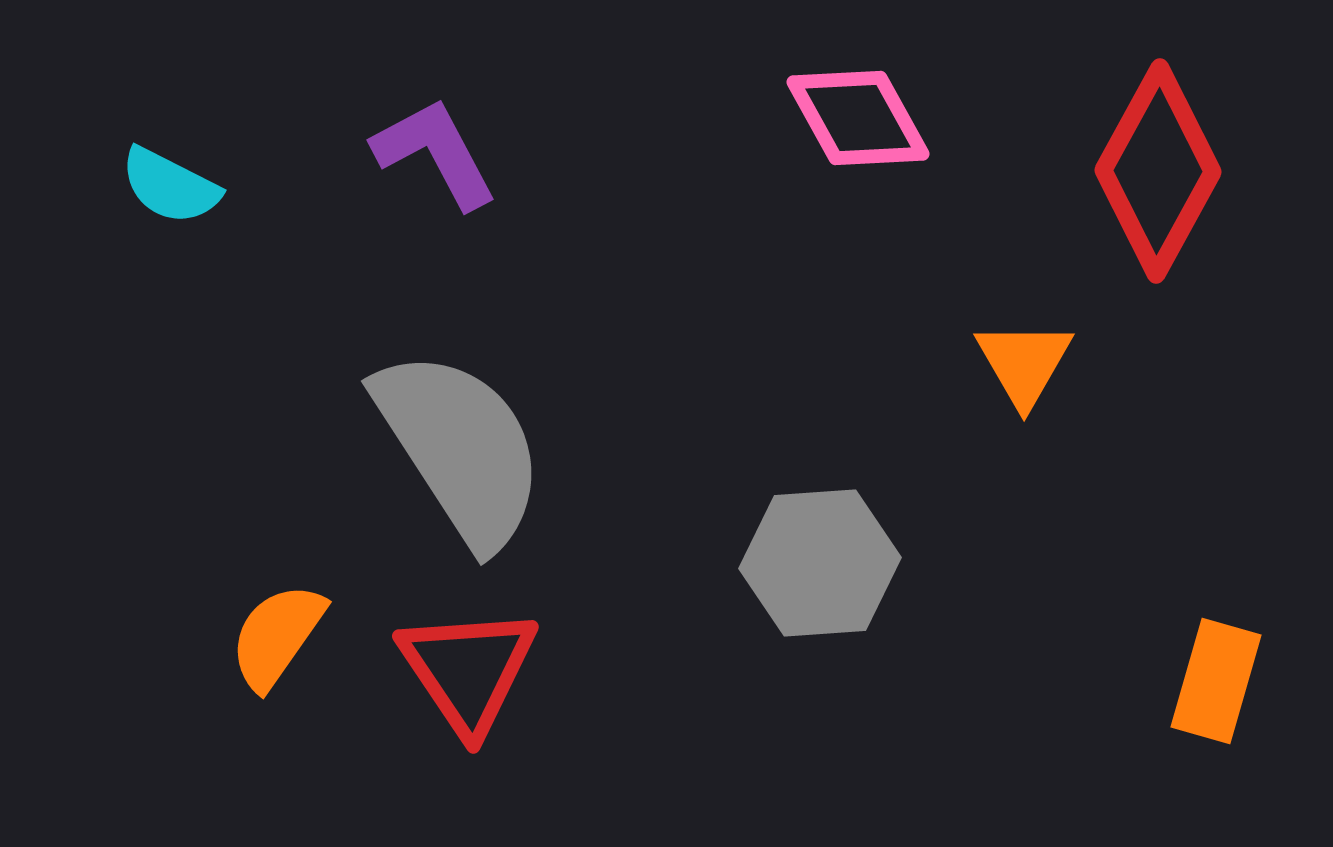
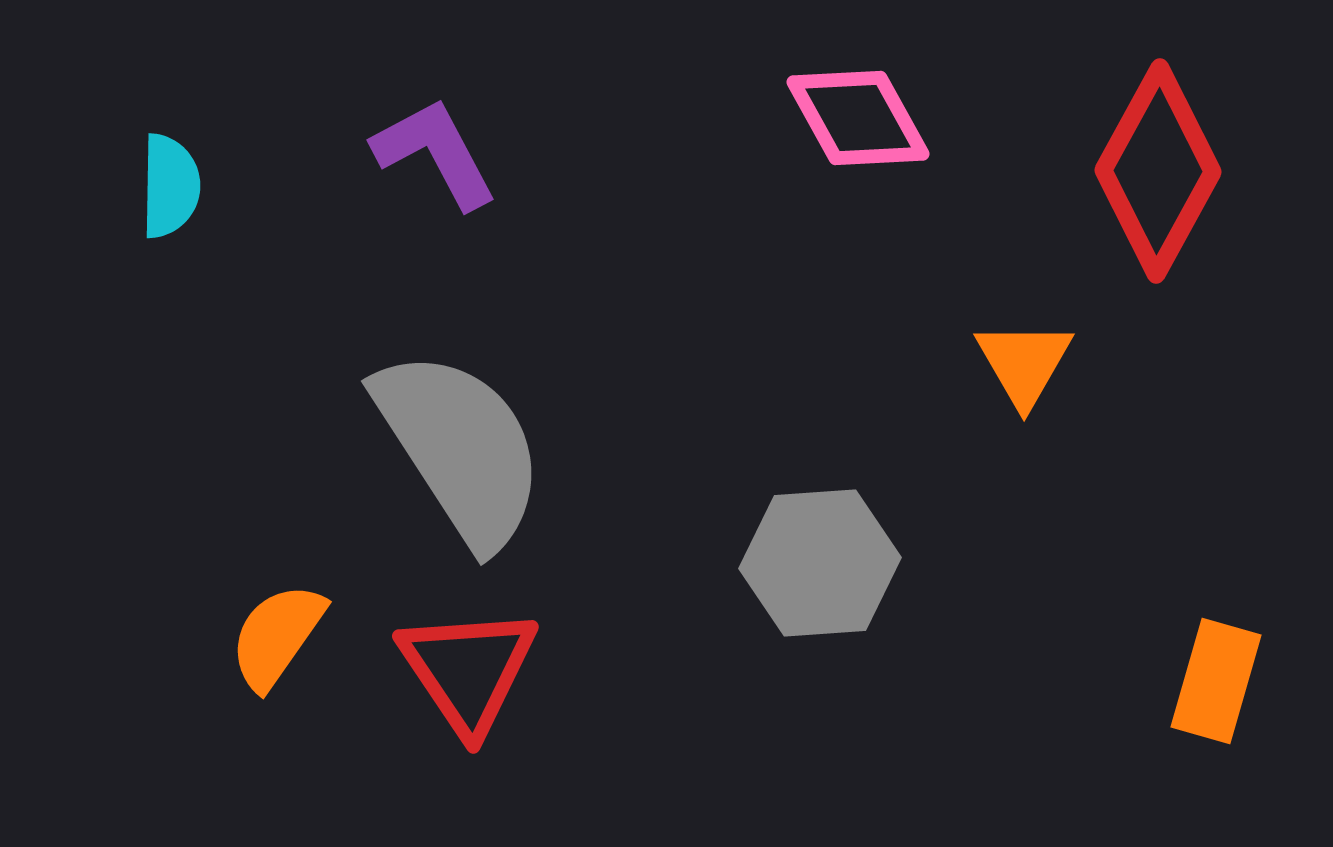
cyan semicircle: rotated 116 degrees counterclockwise
